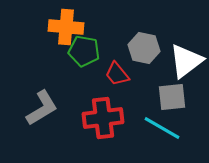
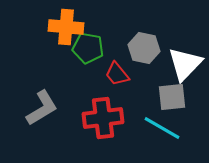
green pentagon: moved 4 px right, 3 px up
white triangle: moved 1 px left, 3 px down; rotated 9 degrees counterclockwise
